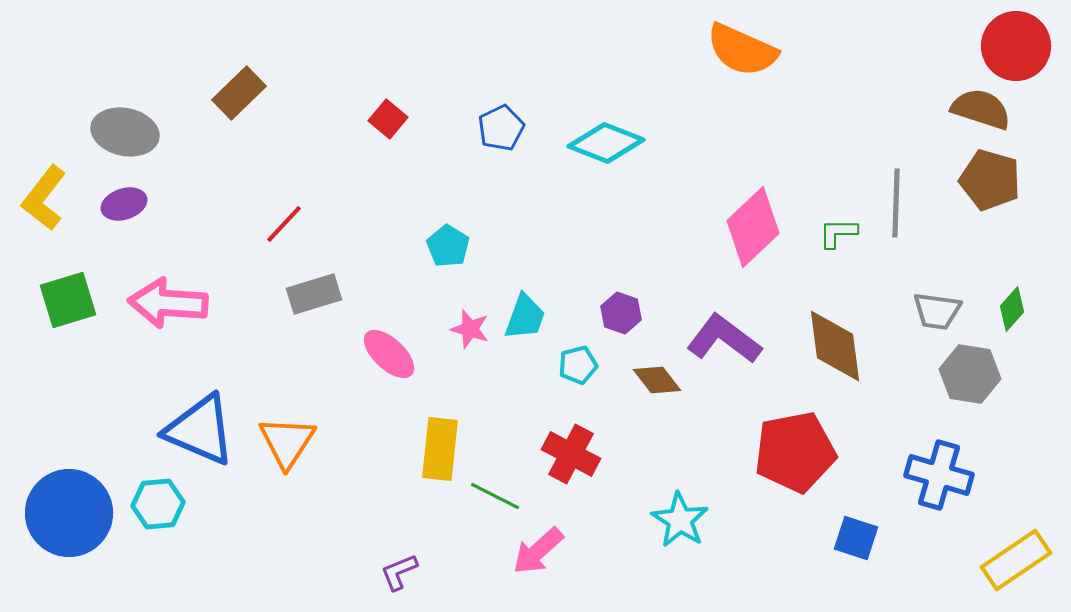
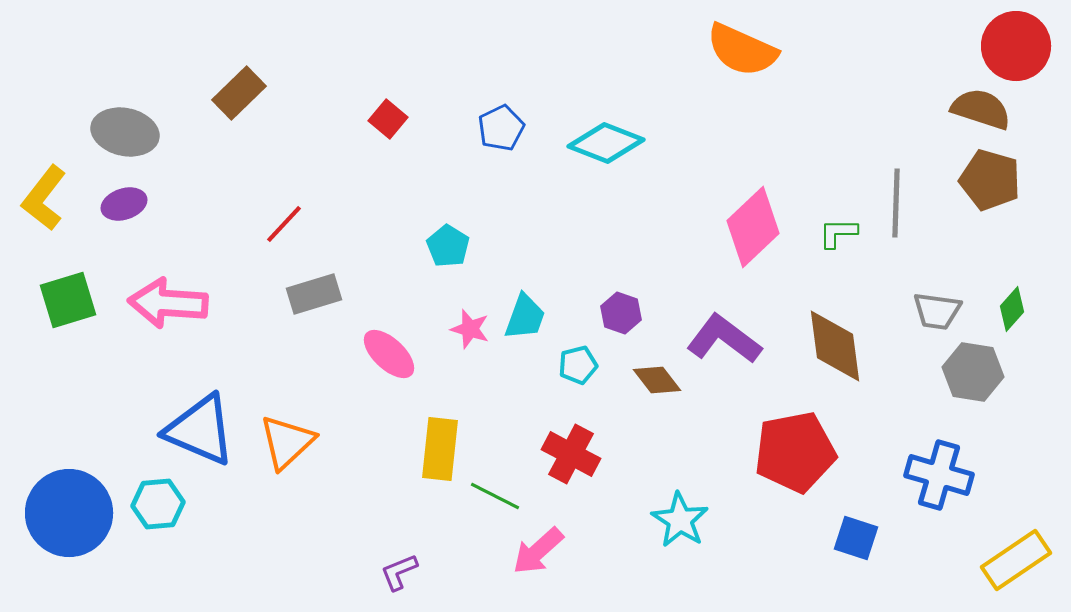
gray hexagon at (970, 374): moved 3 px right, 2 px up
orange triangle at (287, 442): rotated 14 degrees clockwise
